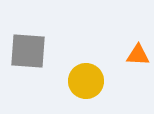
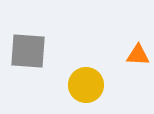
yellow circle: moved 4 px down
